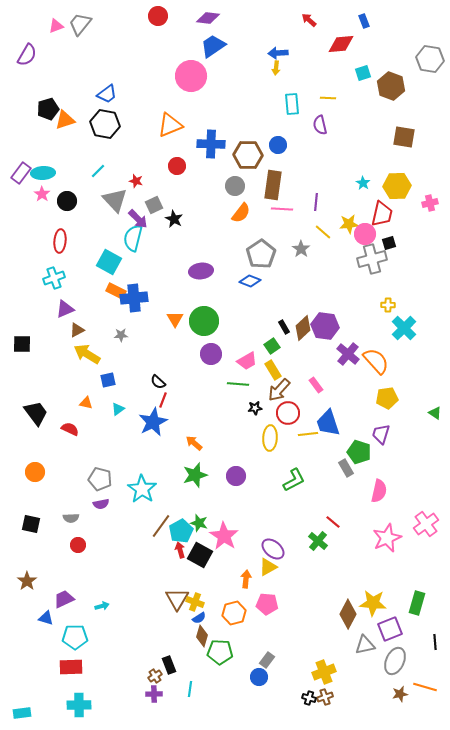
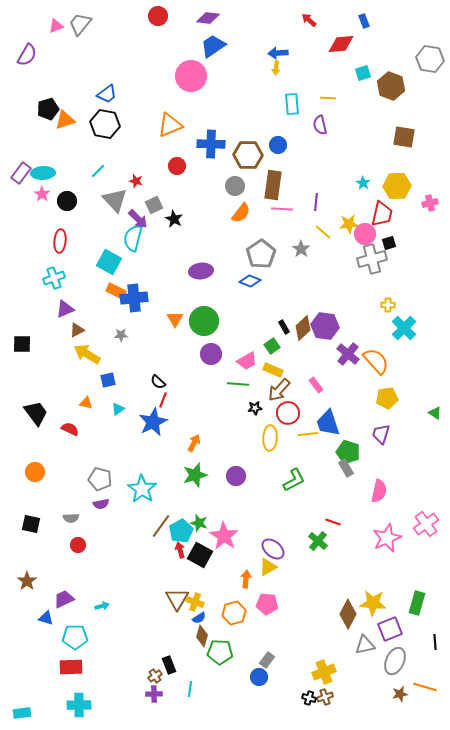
yellow rectangle at (273, 370): rotated 36 degrees counterclockwise
orange arrow at (194, 443): rotated 78 degrees clockwise
green pentagon at (359, 452): moved 11 px left
red line at (333, 522): rotated 21 degrees counterclockwise
